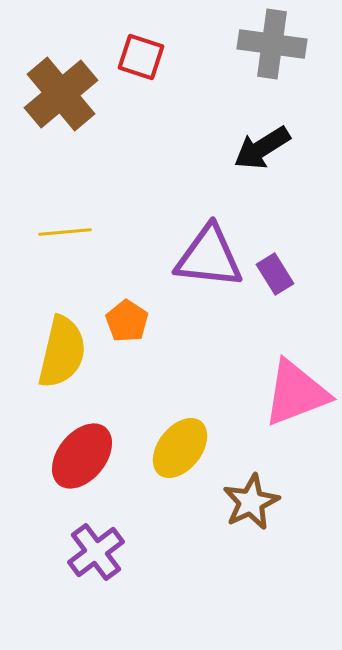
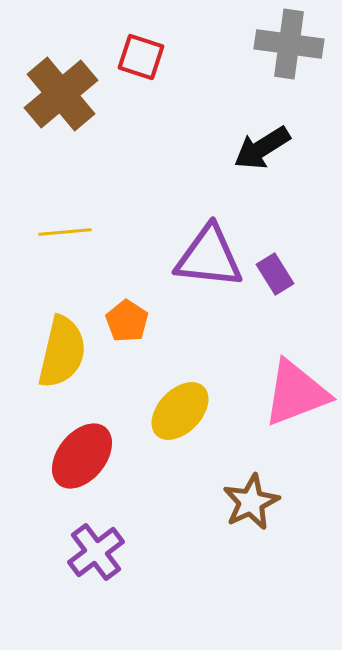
gray cross: moved 17 px right
yellow ellipse: moved 37 px up; rotated 6 degrees clockwise
